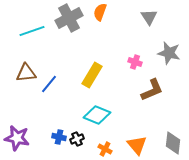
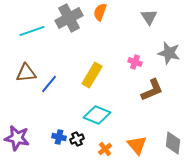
orange cross: rotated 24 degrees clockwise
